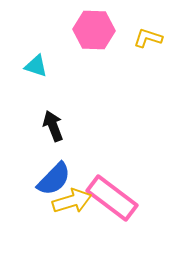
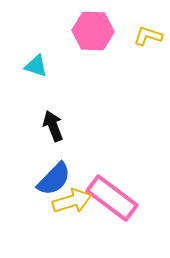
pink hexagon: moved 1 px left, 1 px down
yellow L-shape: moved 2 px up
